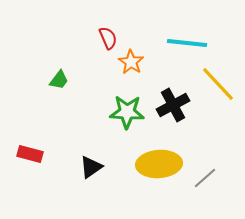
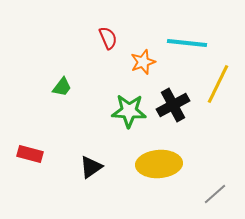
orange star: moved 12 px right; rotated 20 degrees clockwise
green trapezoid: moved 3 px right, 7 px down
yellow line: rotated 69 degrees clockwise
green star: moved 2 px right, 1 px up
gray line: moved 10 px right, 16 px down
